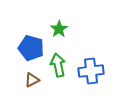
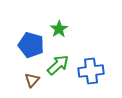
blue pentagon: moved 3 px up
green arrow: rotated 60 degrees clockwise
brown triangle: rotated 21 degrees counterclockwise
